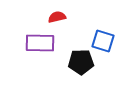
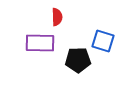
red semicircle: rotated 102 degrees clockwise
black pentagon: moved 3 px left, 2 px up
